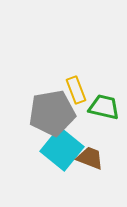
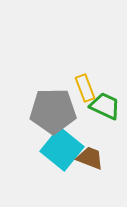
yellow rectangle: moved 9 px right, 2 px up
green trapezoid: moved 1 px right, 1 px up; rotated 12 degrees clockwise
gray pentagon: moved 1 px right, 2 px up; rotated 9 degrees clockwise
